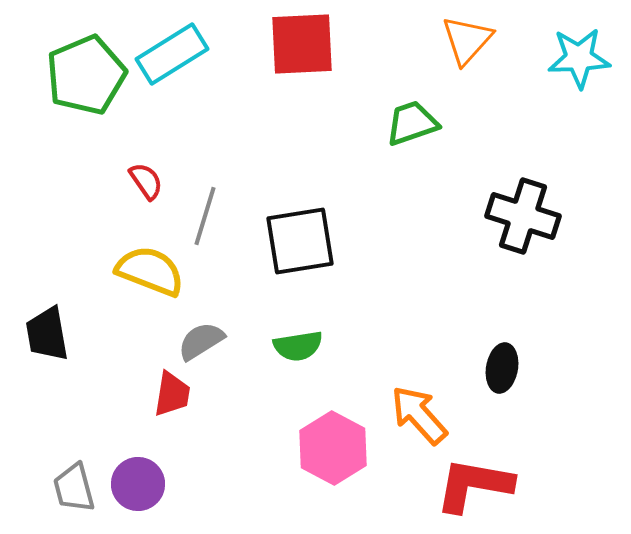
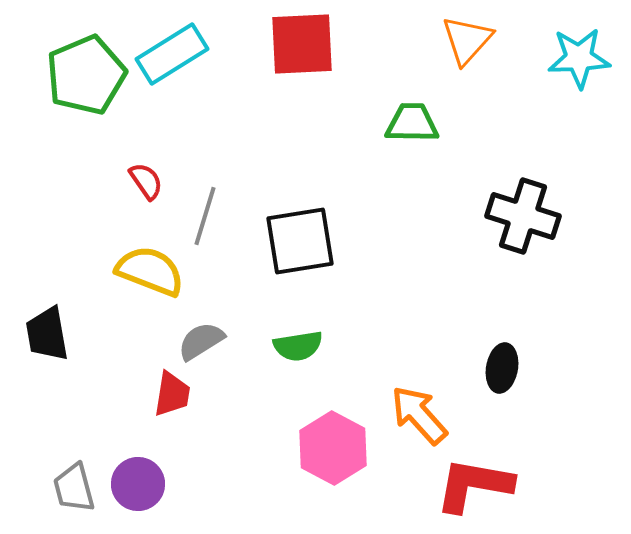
green trapezoid: rotated 20 degrees clockwise
